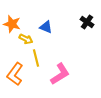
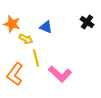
pink L-shape: rotated 75 degrees clockwise
